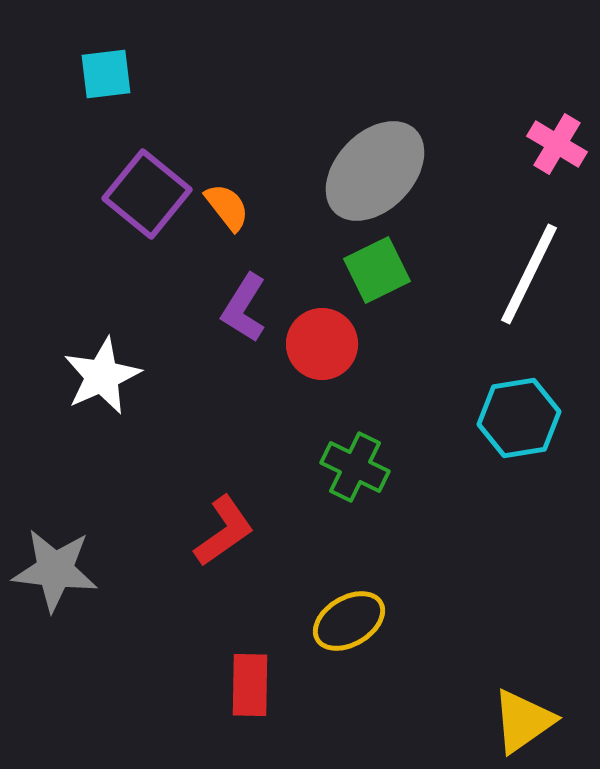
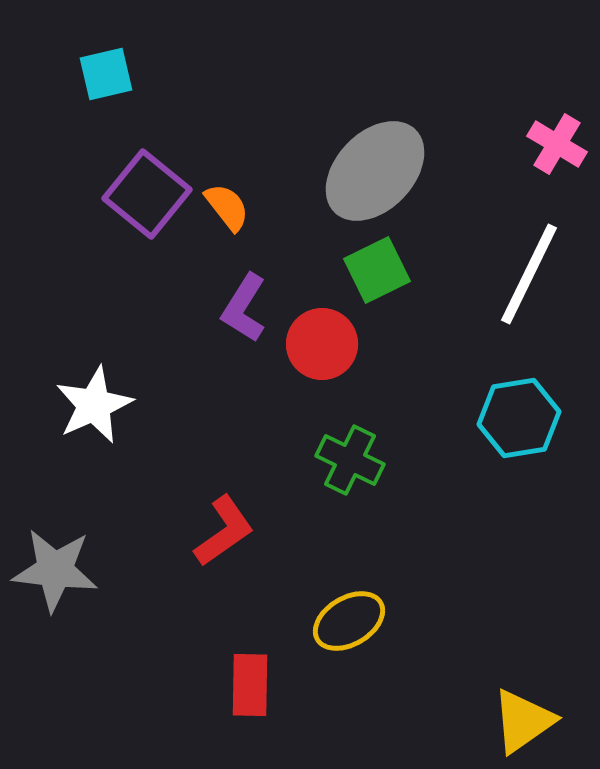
cyan square: rotated 6 degrees counterclockwise
white star: moved 8 px left, 29 px down
green cross: moved 5 px left, 7 px up
